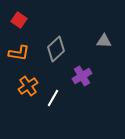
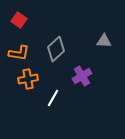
orange cross: moved 7 px up; rotated 24 degrees clockwise
